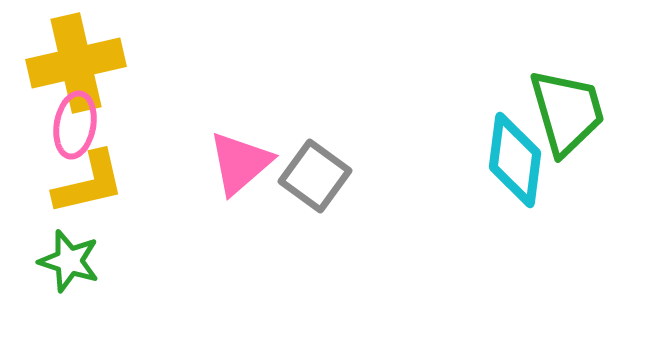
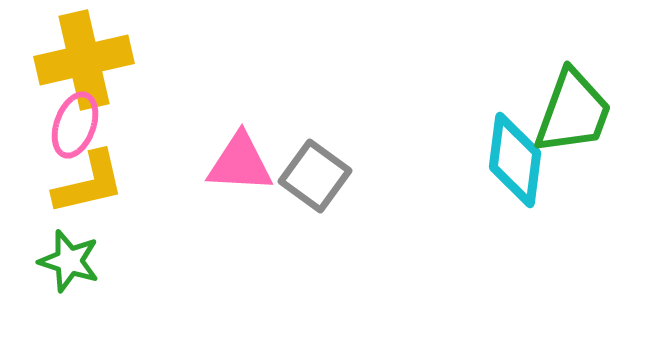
yellow cross: moved 8 px right, 3 px up
green trapezoid: moved 6 px right; rotated 36 degrees clockwise
pink ellipse: rotated 10 degrees clockwise
pink triangle: rotated 44 degrees clockwise
